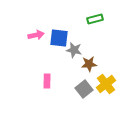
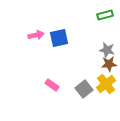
green rectangle: moved 10 px right, 4 px up
blue square: rotated 18 degrees counterclockwise
gray star: moved 33 px right
brown star: moved 20 px right
pink rectangle: moved 5 px right, 4 px down; rotated 56 degrees counterclockwise
